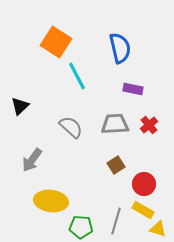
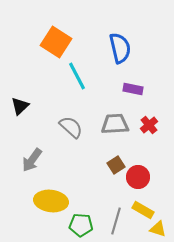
red circle: moved 6 px left, 7 px up
green pentagon: moved 2 px up
